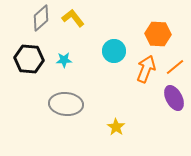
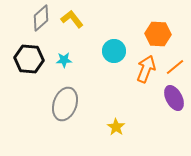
yellow L-shape: moved 1 px left, 1 px down
gray ellipse: moved 1 px left; rotated 76 degrees counterclockwise
